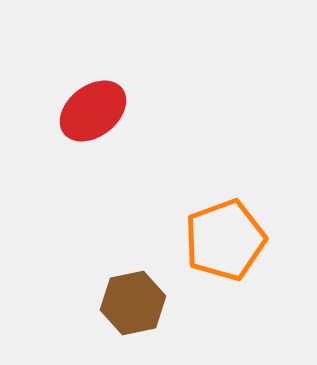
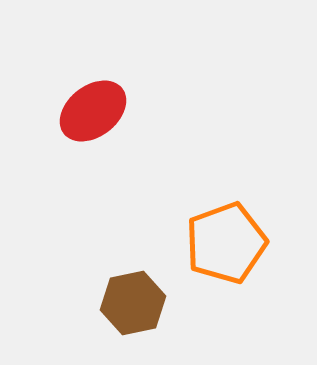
orange pentagon: moved 1 px right, 3 px down
